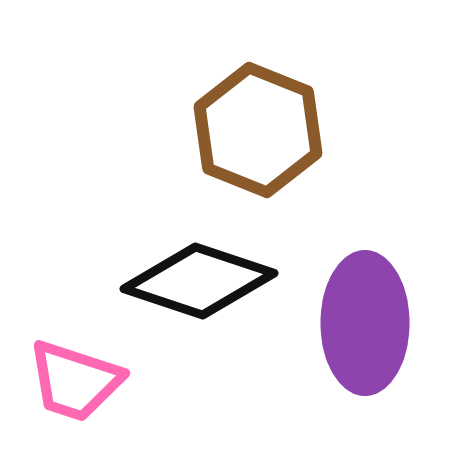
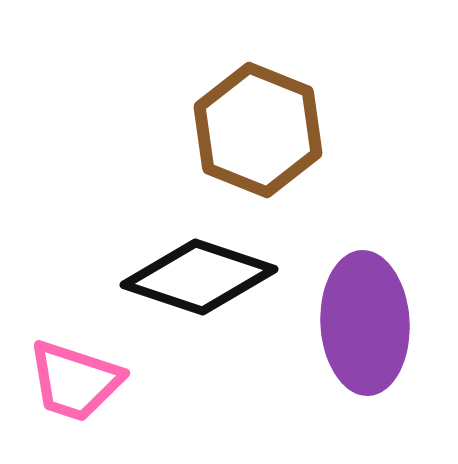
black diamond: moved 4 px up
purple ellipse: rotated 3 degrees counterclockwise
